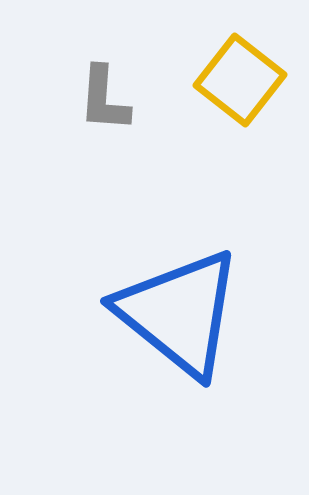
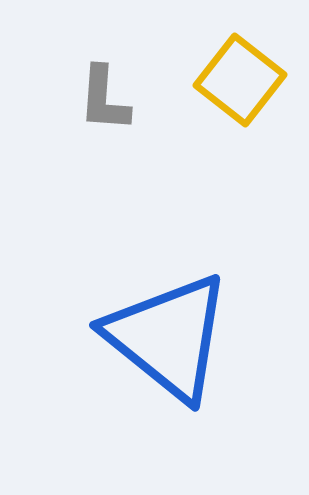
blue triangle: moved 11 px left, 24 px down
